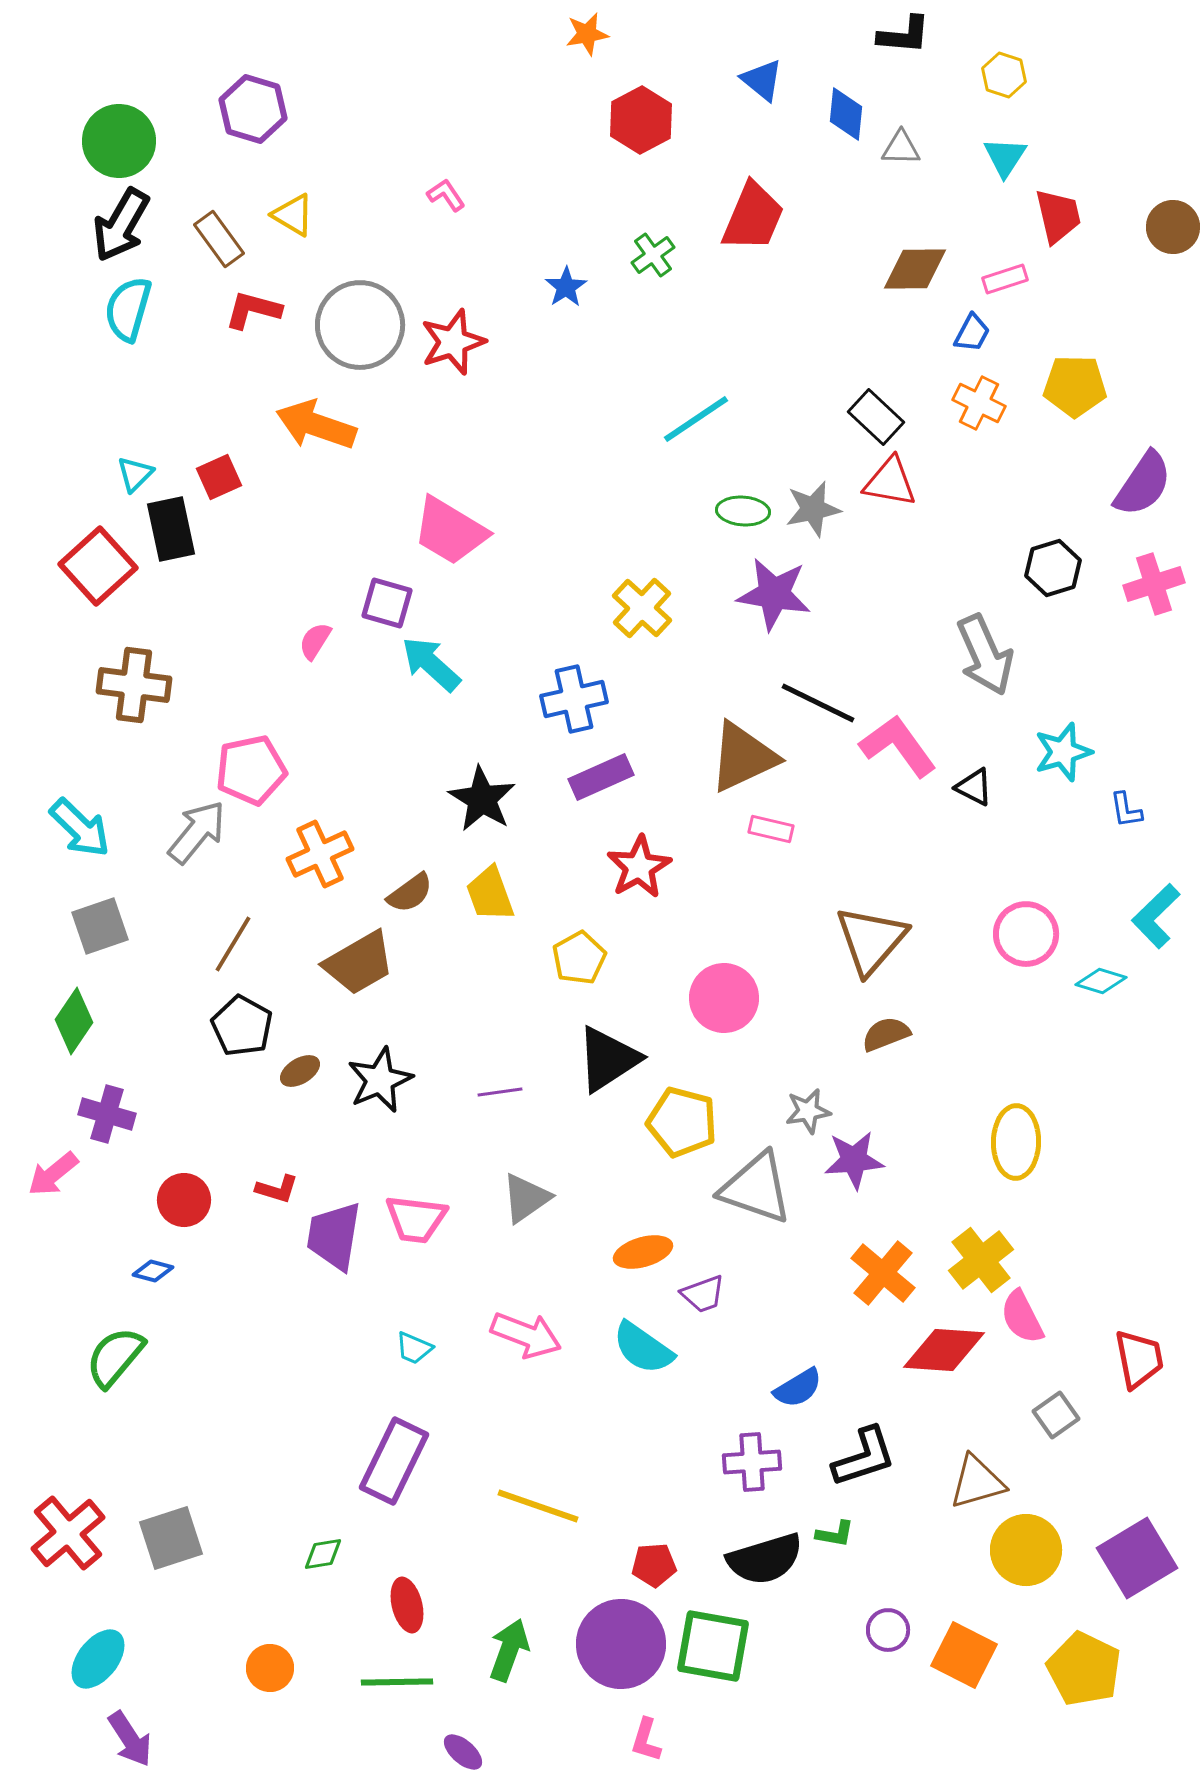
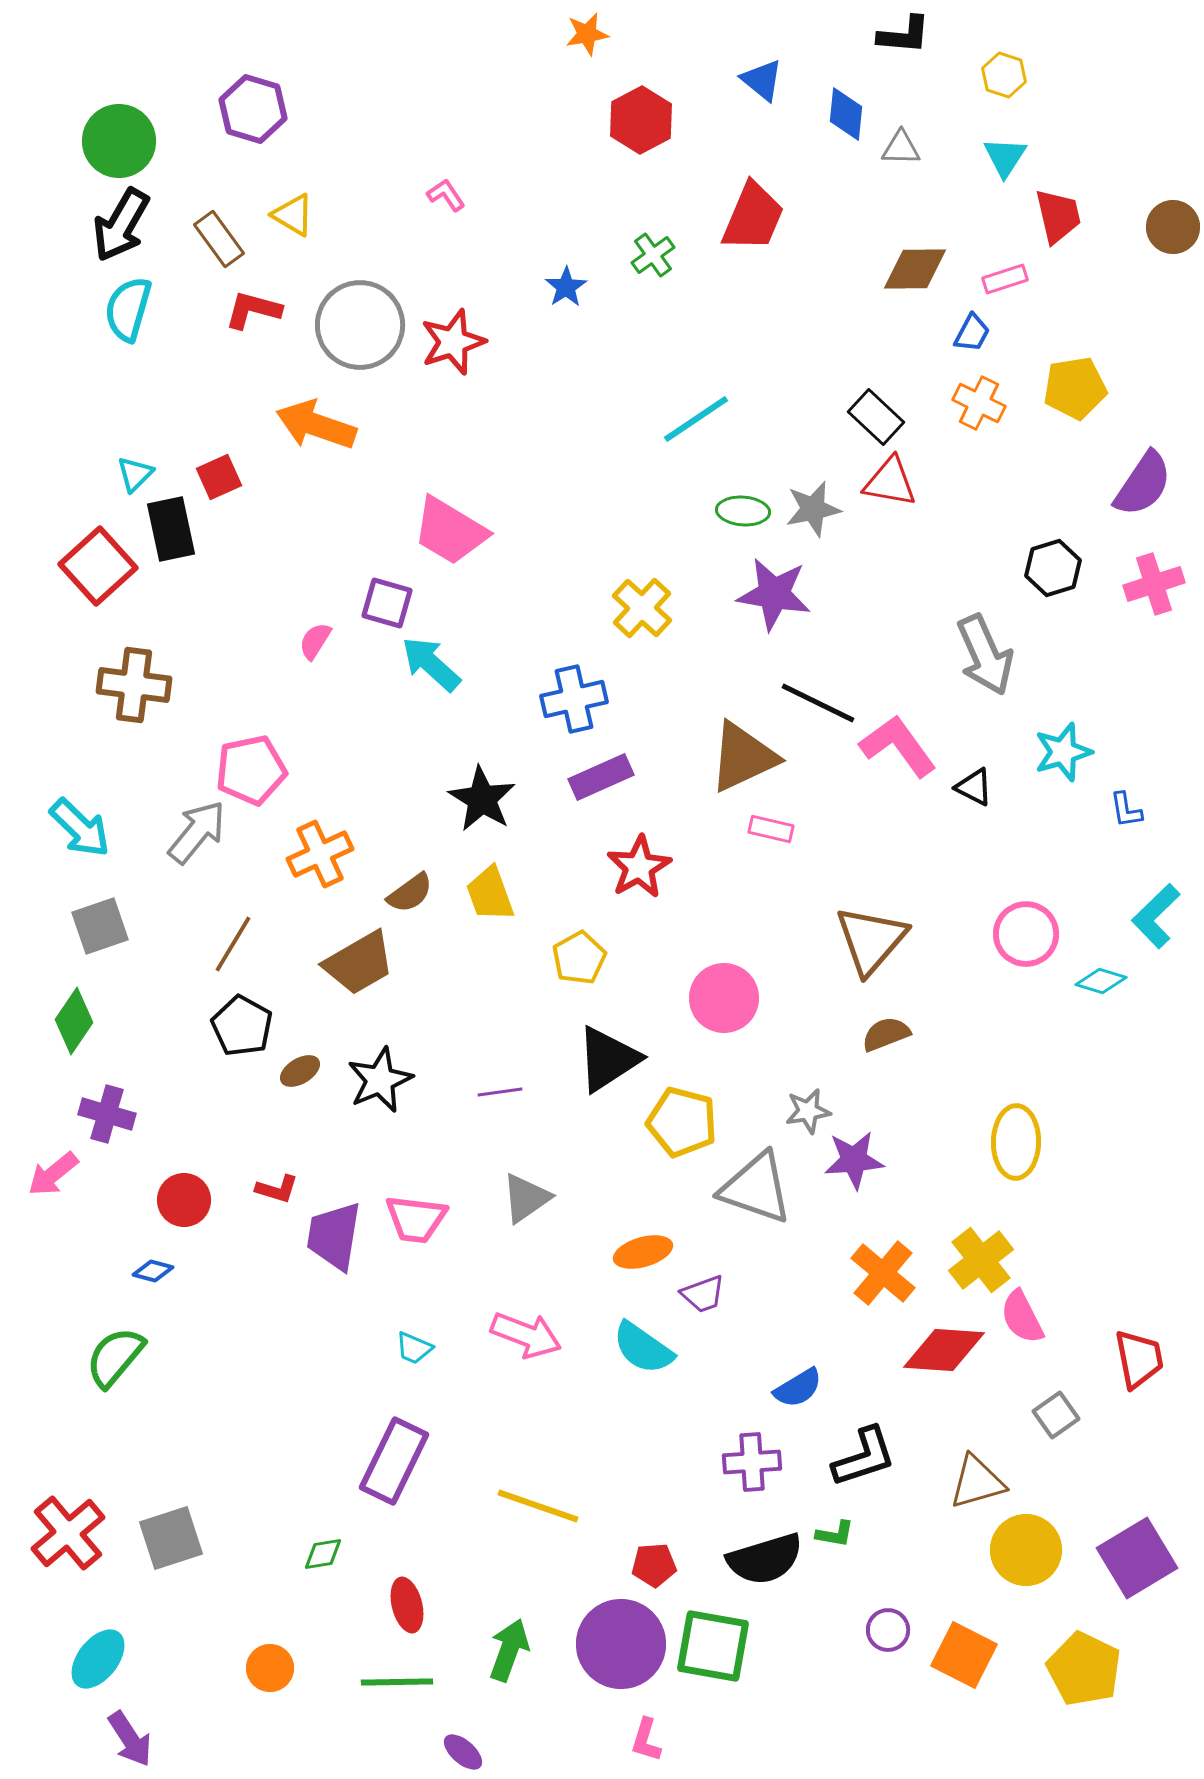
yellow pentagon at (1075, 386): moved 2 px down; rotated 10 degrees counterclockwise
